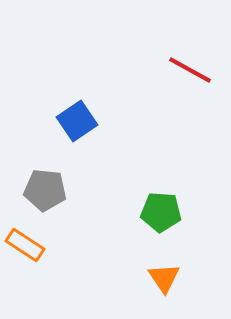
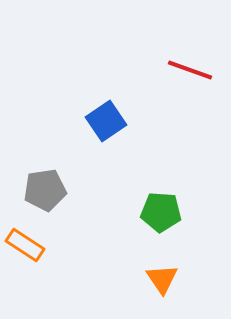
red line: rotated 9 degrees counterclockwise
blue square: moved 29 px right
gray pentagon: rotated 15 degrees counterclockwise
orange triangle: moved 2 px left, 1 px down
